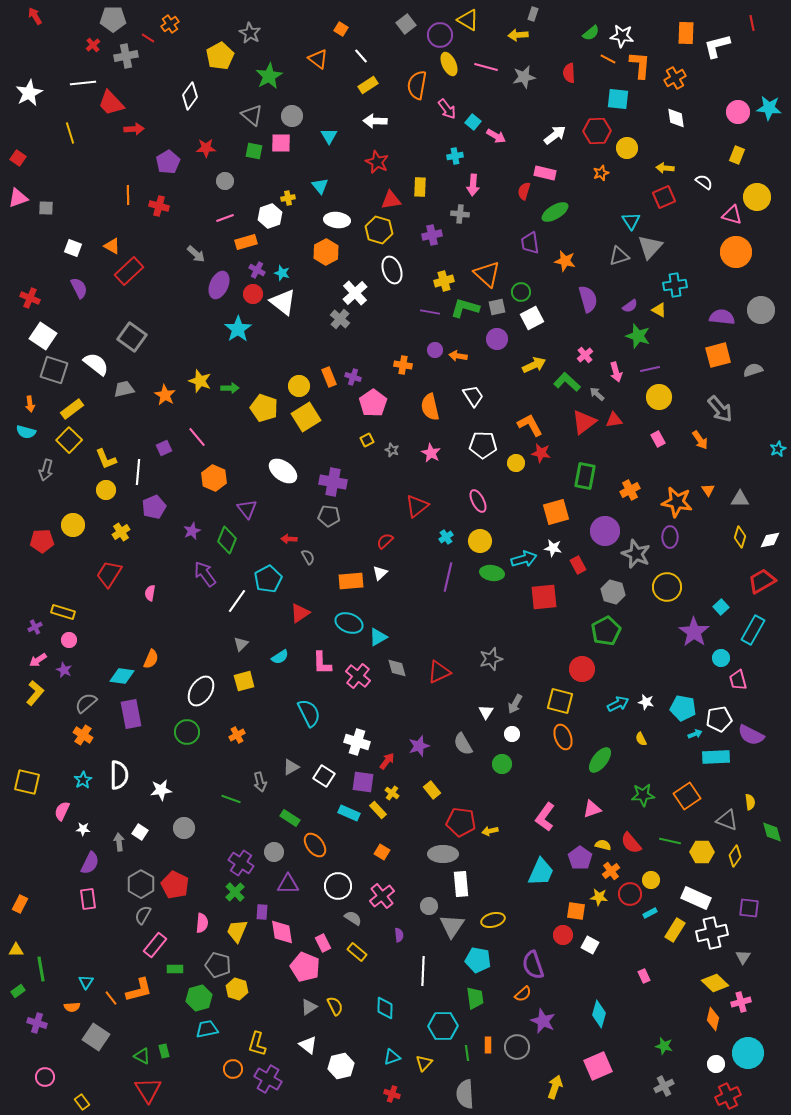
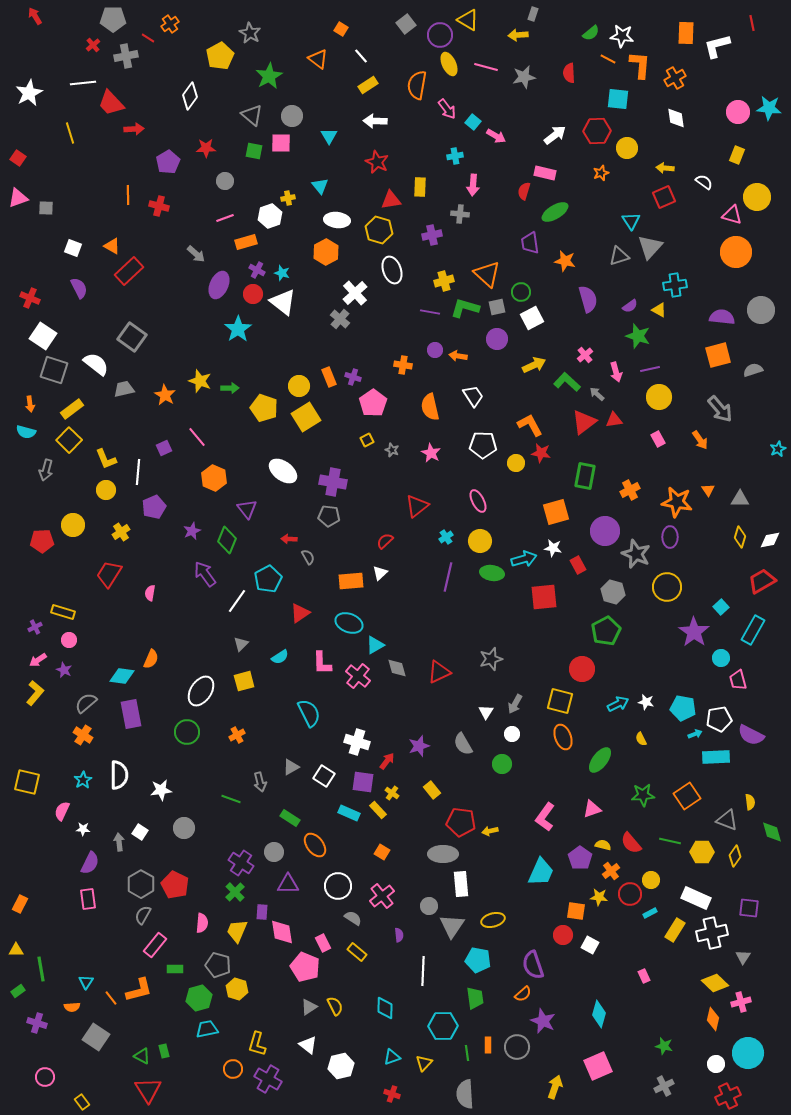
cyan triangle at (378, 637): moved 3 px left, 8 px down
